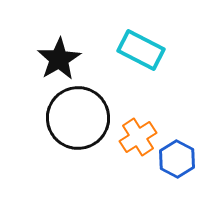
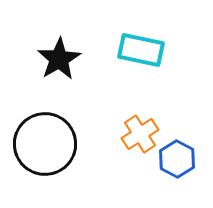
cyan rectangle: rotated 15 degrees counterclockwise
black circle: moved 33 px left, 26 px down
orange cross: moved 2 px right, 3 px up
